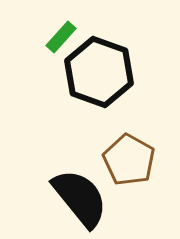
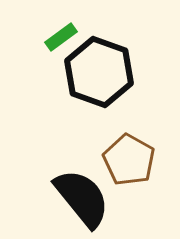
green rectangle: rotated 12 degrees clockwise
black semicircle: moved 2 px right
